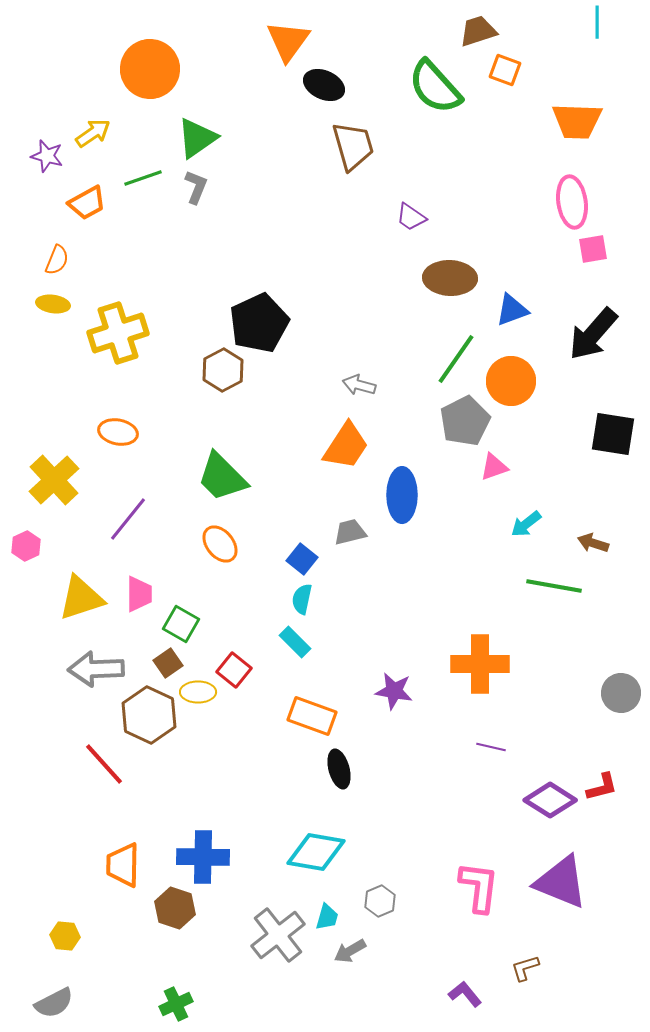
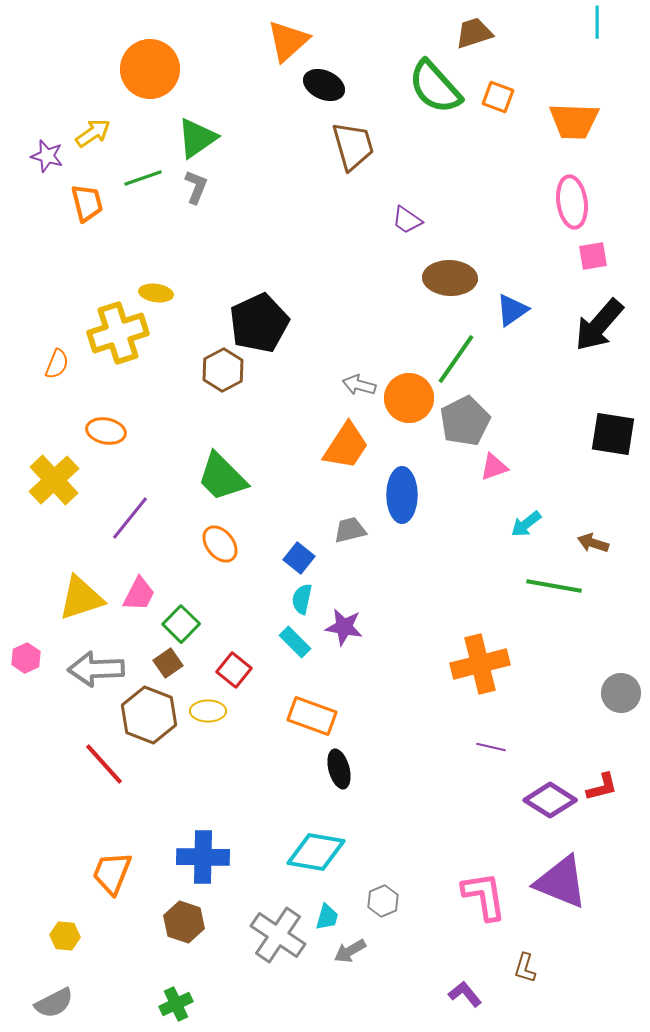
brown trapezoid at (478, 31): moved 4 px left, 2 px down
orange triangle at (288, 41): rotated 12 degrees clockwise
orange square at (505, 70): moved 7 px left, 27 px down
orange trapezoid at (577, 121): moved 3 px left
orange trapezoid at (87, 203): rotated 75 degrees counterclockwise
purple trapezoid at (411, 217): moved 4 px left, 3 px down
pink square at (593, 249): moved 7 px down
orange semicircle at (57, 260): moved 104 px down
yellow ellipse at (53, 304): moved 103 px right, 11 px up
blue triangle at (512, 310): rotated 15 degrees counterclockwise
black arrow at (593, 334): moved 6 px right, 9 px up
orange circle at (511, 381): moved 102 px left, 17 px down
orange ellipse at (118, 432): moved 12 px left, 1 px up
purple line at (128, 519): moved 2 px right, 1 px up
gray trapezoid at (350, 532): moved 2 px up
pink hexagon at (26, 546): moved 112 px down
blue square at (302, 559): moved 3 px left, 1 px up
pink trapezoid at (139, 594): rotated 27 degrees clockwise
green square at (181, 624): rotated 15 degrees clockwise
orange cross at (480, 664): rotated 14 degrees counterclockwise
purple star at (394, 691): moved 50 px left, 64 px up
yellow ellipse at (198, 692): moved 10 px right, 19 px down
brown hexagon at (149, 715): rotated 4 degrees counterclockwise
orange trapezoid at (123, 865): moved 11 px left, 8 px down; rotated 21 degrees clockwise
pink L-shape at (479, 887): moved 5 px right, 9 px down; rotated 16 degrees counterclockwise
gray hexagon at (380, 901): moved 3 px right
brown hexagon at (175, 908): moved 9 px right, 14 px down
gray cross at (278, 935): rotated 18 degrees counterclockwise
brown L-shape at (525, 968): rotated 56 degrees counterclockwise
